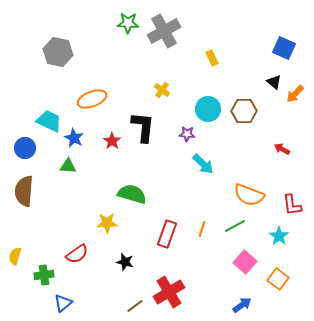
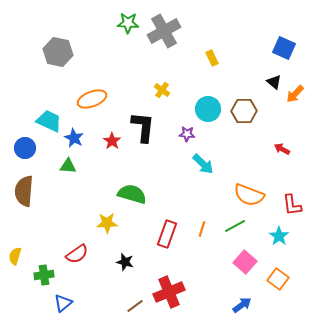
red cross: rotated 8 degrees clockwise
